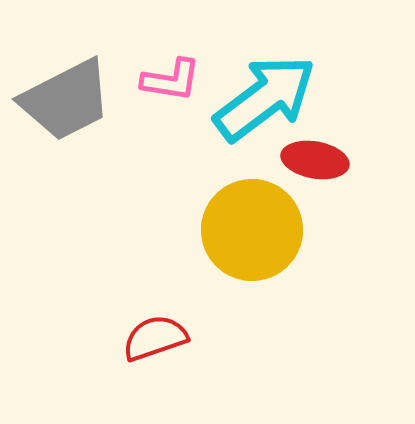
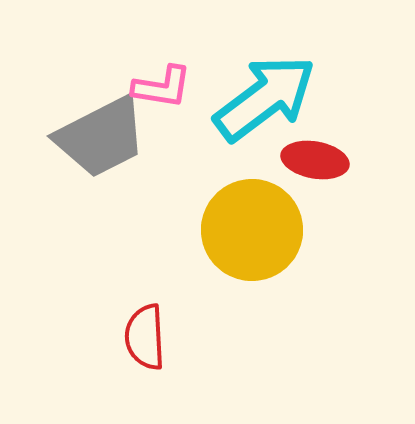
pink L-shape: moved 9 px left, 7 px down
gray trapezoid: moved 35 px right, 37 px down
red semicircle: moved 10 px left, 1 px up; rotated 74 degrees counterclockwise
